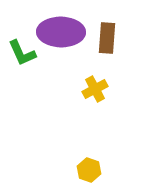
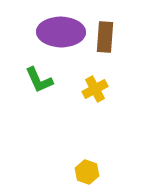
brown rectangle: moved 2 px left, 1 px up
green L-shape: moved 17 px right, 27 px down
yellow hexagon: moved 2 px left, 2 px down
